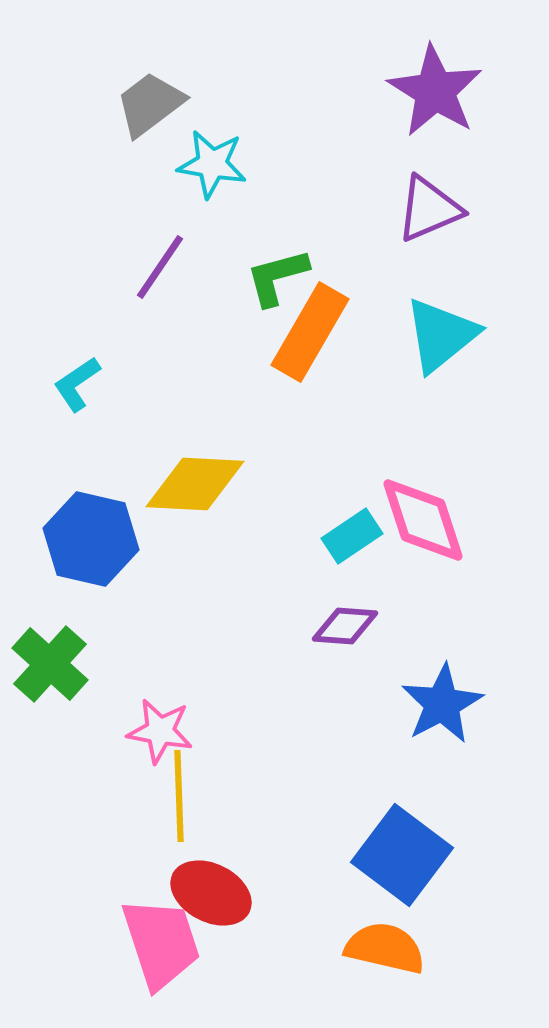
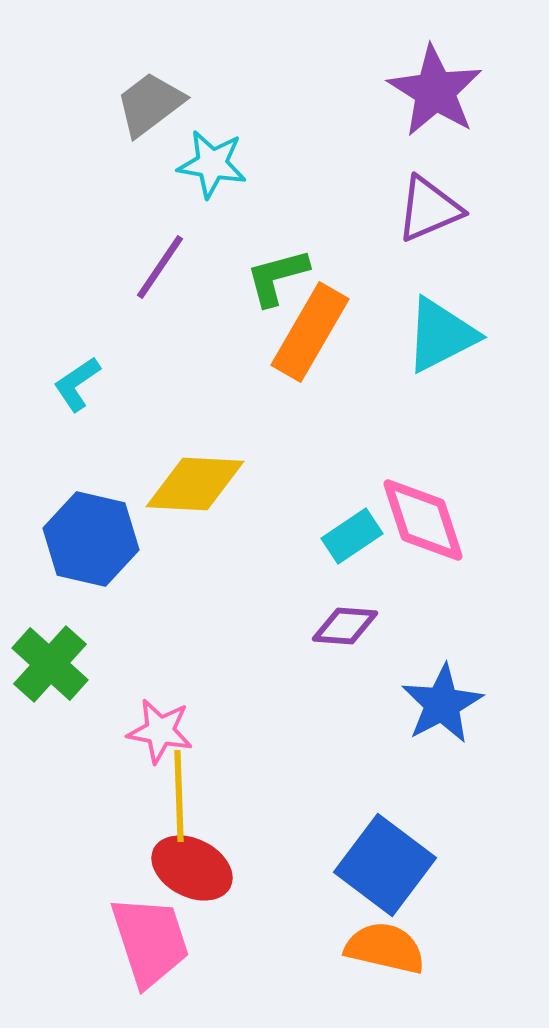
cyan triangle: rotated 12 degrees clockwise
blue square: moved 17 px left, 10 px down
red ellipse: moved 19 px left, 25 px up
pink trapezoid: moved 11 px left, 2 px up
